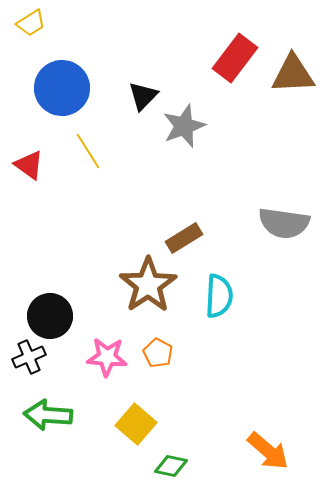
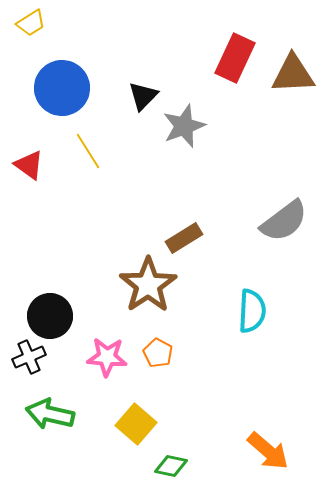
red rectangle: rotated 12 degrees counterclockwise
gray semicircle: moved 2 px up; rotated 45 degrees counterclockwise
cyan semicircle: moved 33 px right, 15 px down
green arrow: moved 2 px right, 1 px up; rotated 9 degrees clockwise
